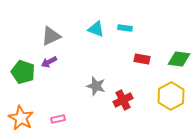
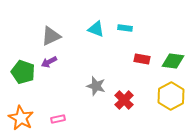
green diamond: moved 6 px left, 2 px down
red cross: moved 1 px right; rotated 18 degrees counterclockwise
